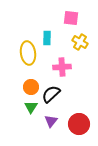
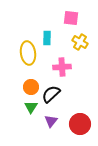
red circle: moved 1 px right
